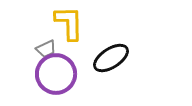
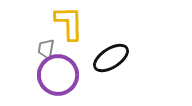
gray trapezoid: rotated 125 degrees clockwise
purple circle: moved 2 px right, 1 px down
